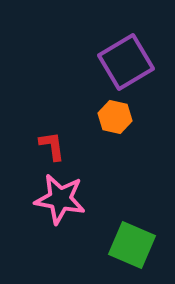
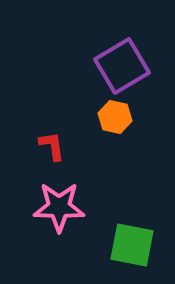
purple square: moved 4 px left, 4 px down
pink star: moved 1 px left, 8 px down; rotated 9 degrees counterclockwise
green square: rotated 12 degrees counterclockwise
